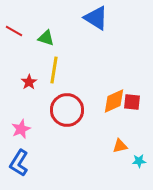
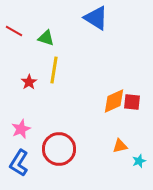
red circle: moved 8 px left, 39 px down
cyan star: rotated 16 degrees counterclockwise
